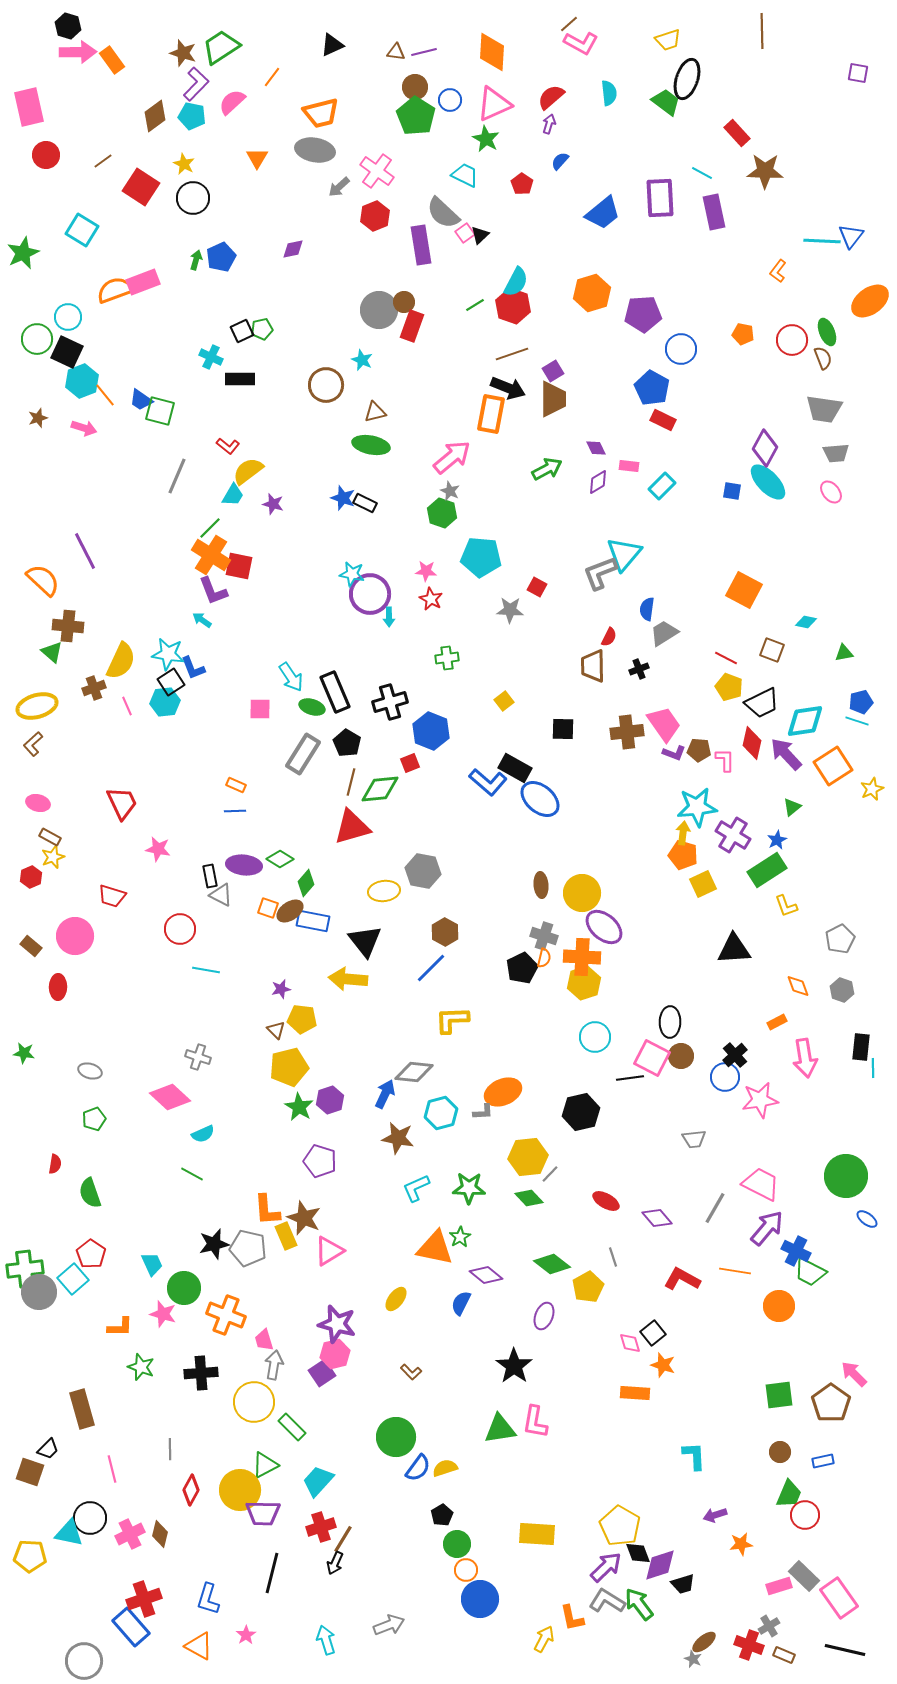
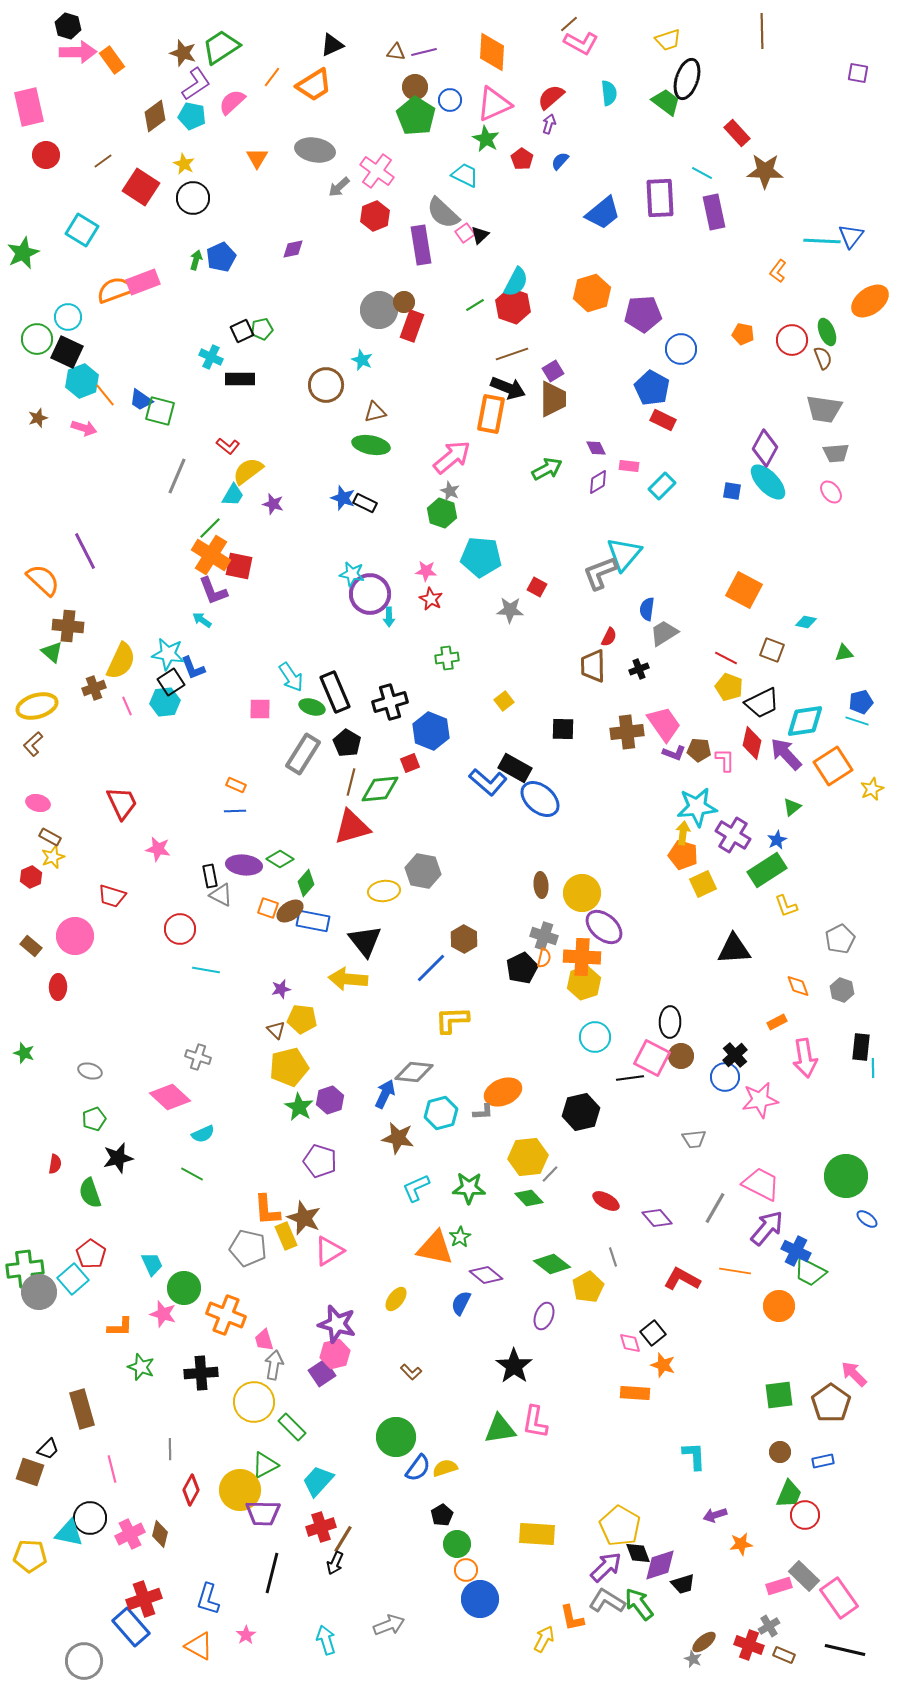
purple L-shape at (196, 84): rotated 12 degrees clockwise
orange trapezoid at (321, 113): moved 7 px left, 28 px up; rotated 18 degrees counterclockwise
red pentagon at (522, 184): moved 25 px up
brown hexagon at (445, 932): moved 19 px right, 7 px down
green star at (24, 1053): rotated 10 degrees clockwise
black star at (214, 1244): moved 96 px left, 86 px up
